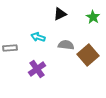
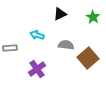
cyan arrow: moved 1 px left, 2 px up
brown square: moved 3 px down
